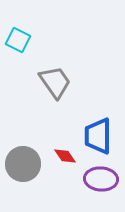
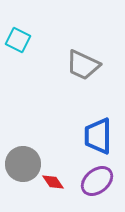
gray trapezoid: moved 28 px right, 17 px up; rotated 150 degrees clockwise
red diamond: moved 12 px left, 26 px down
purple ellipse: moved 4 px left, 2 px down; rotated 44 degrees counterclockwise
